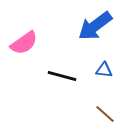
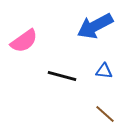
blue arrow: rotated 9 degrees clockwise
pink semicircle: moved 2 px up
blue triangle: moved 1 px down
